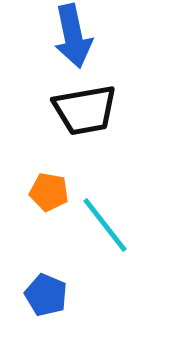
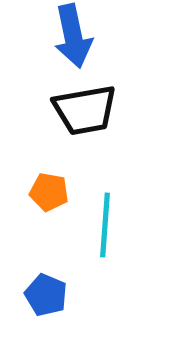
cyan line: rotated 42 degrees clockwise
